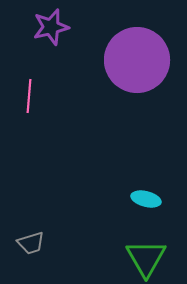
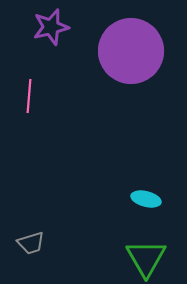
purple circle: moved 6 px left, 9 px up
